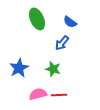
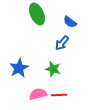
green ellipse: moved 5 px up
